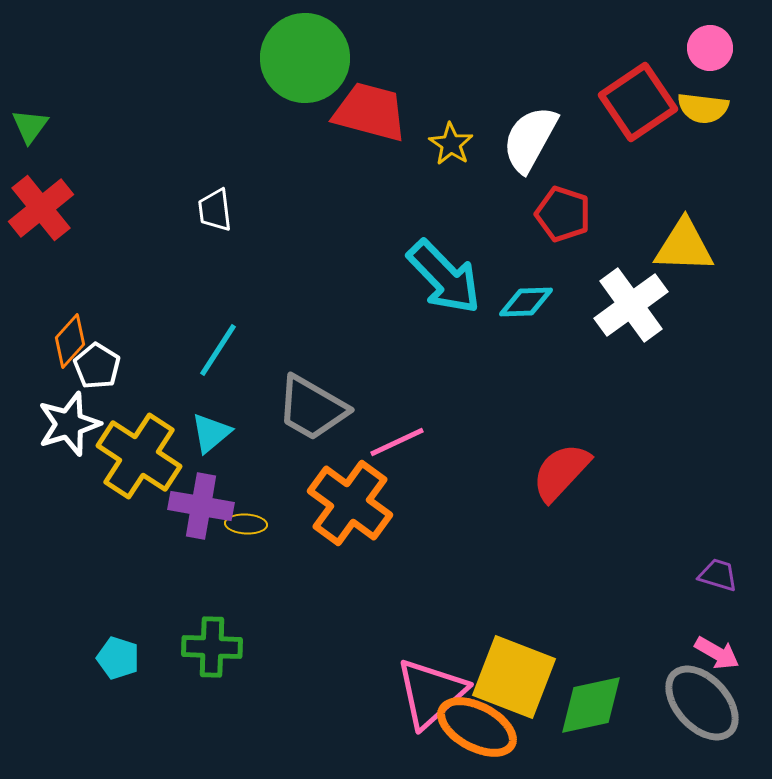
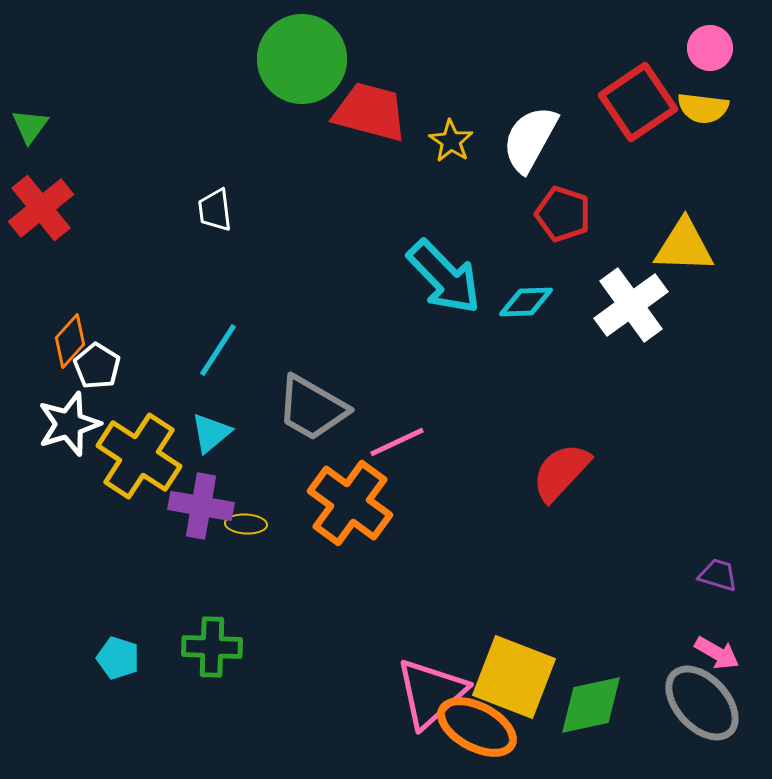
green circle: moved 3 px left, 1 px down
yellow star: moved 3 px up
